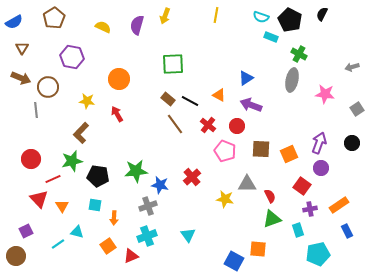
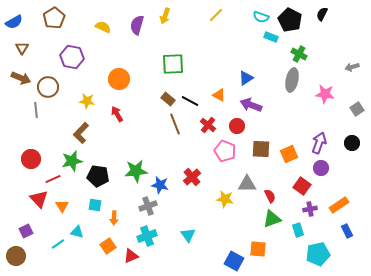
yellow line at (216, 15): rotated 35 degrees clockwise
brown line at (175, 124): rotated 15 degrees clockwise
